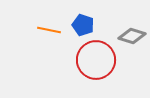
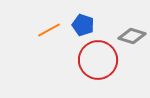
orange line: rotated 40 degrees counterclockwise
red circle: moved 2 px right
